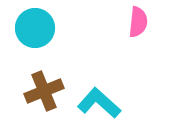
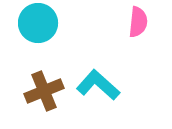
cyan circle: moved 3 px right, 5 px up
cyan L-shape: moved 1 px left, 18 px up
